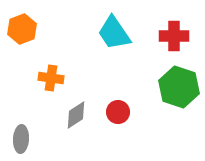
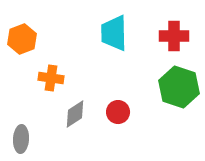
orange hexagon: moved 10 px down
cyan trapezoid: rotated 33 degrees clockwise
gray diamond: moved 1 px left, 1 px up
